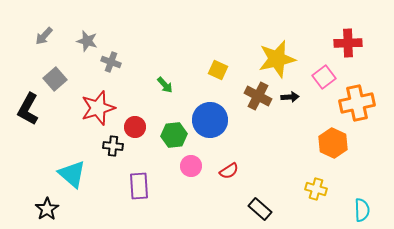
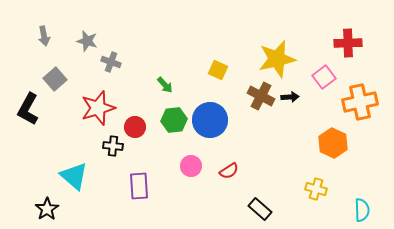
gray arrow: rotated 54 degrees counterclockwise
brown cross: moved 3 px right
orange cross: moved 3 px right, 1 px up
green hexagon: moved 15 px up
cyan triangle: moved 2 px right, 2 px down
